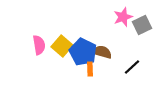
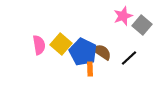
pink star: moved 1 px up
gray square: rotated 24 degrees counterclockwise
yellow square: moved 1 px left, 2 px up
brown semicircle: rotated 18 degrees clockwise
black line: moved 3 px left, 9 px up
